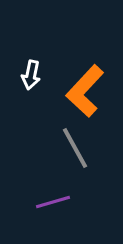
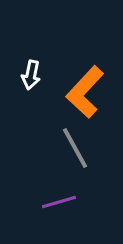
orange L-shape: moved 1 px down
purple line: moved 6 px right
